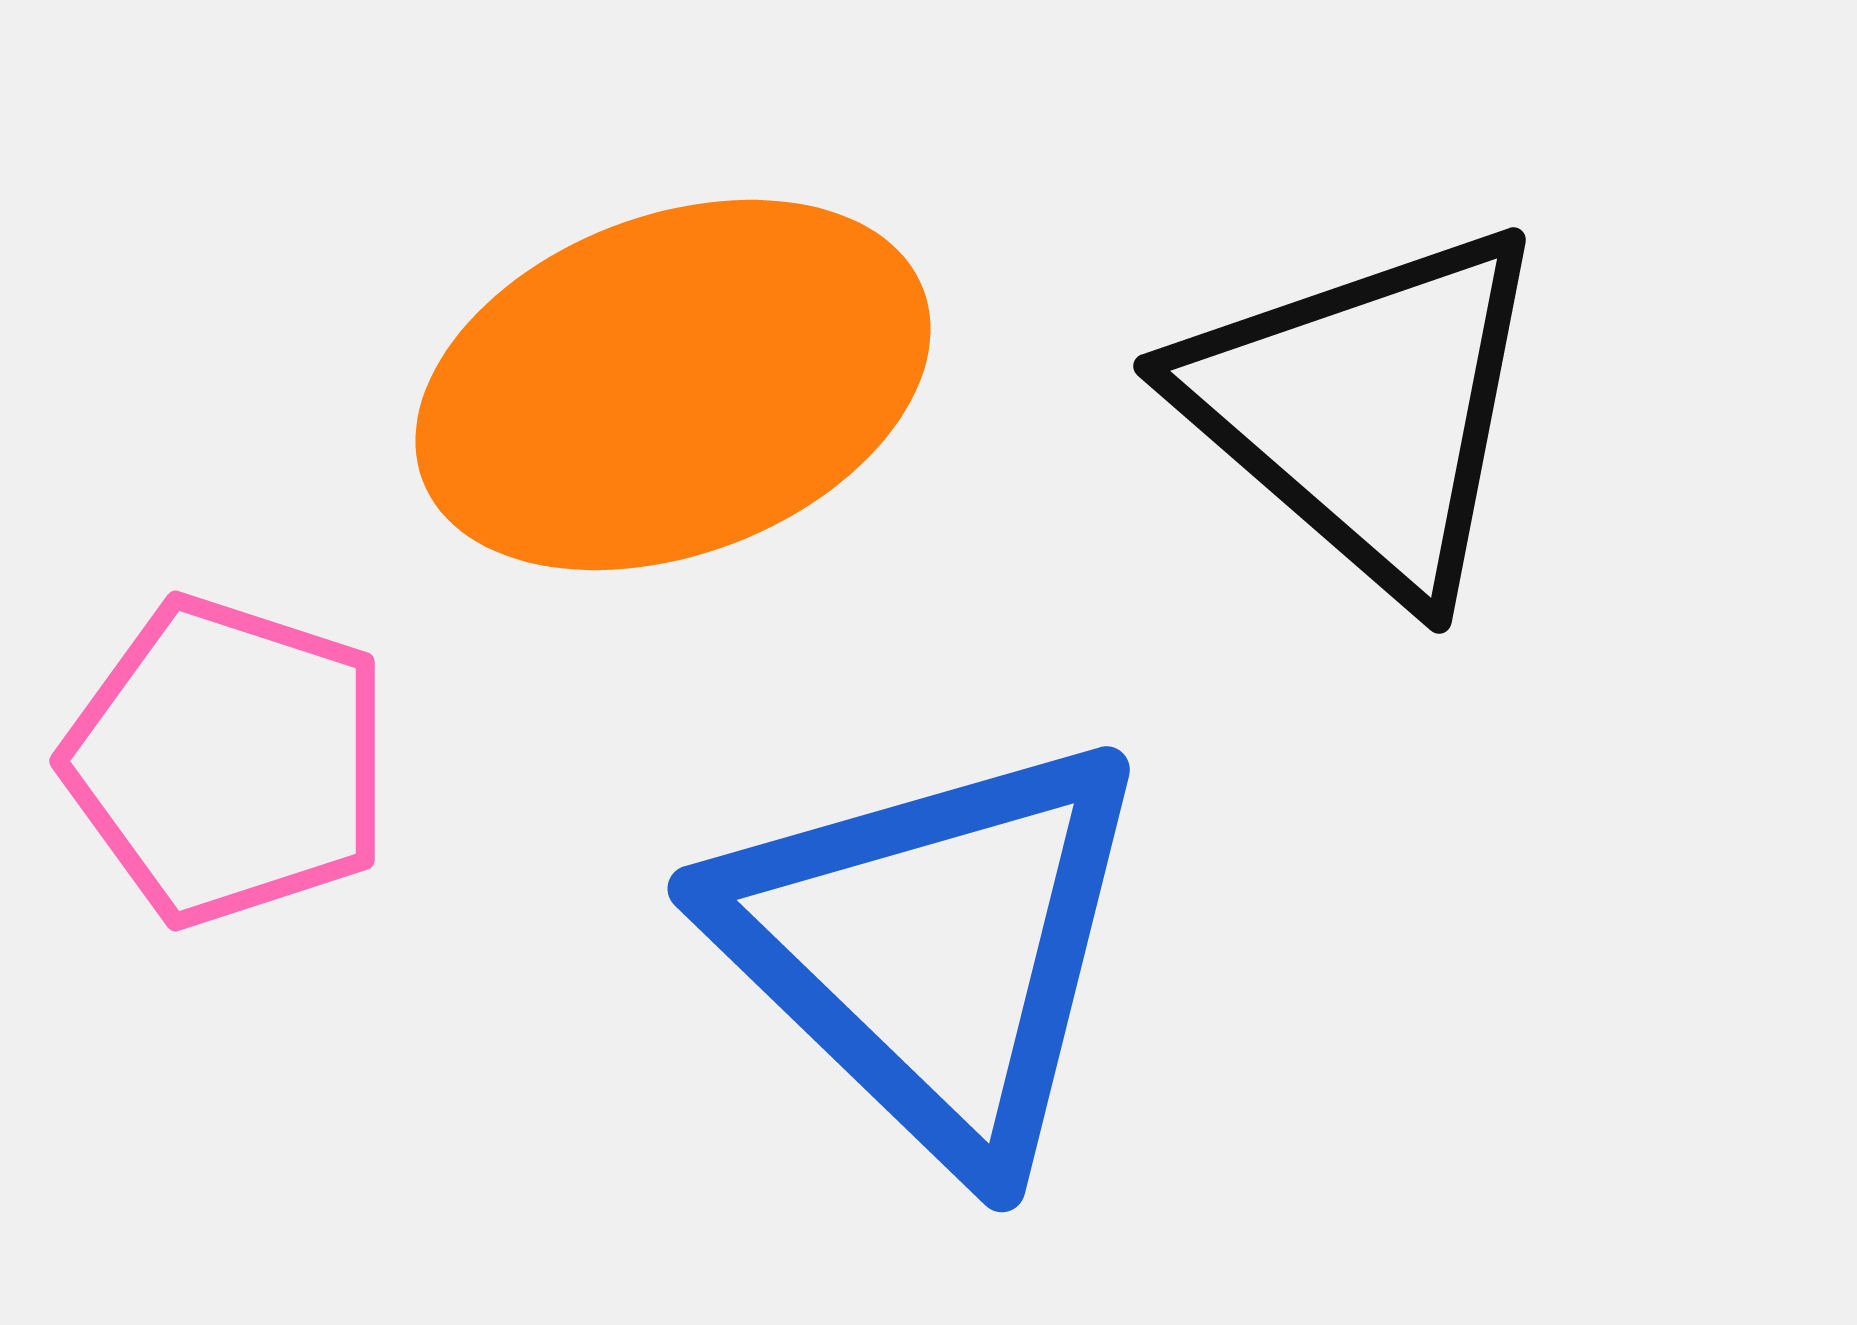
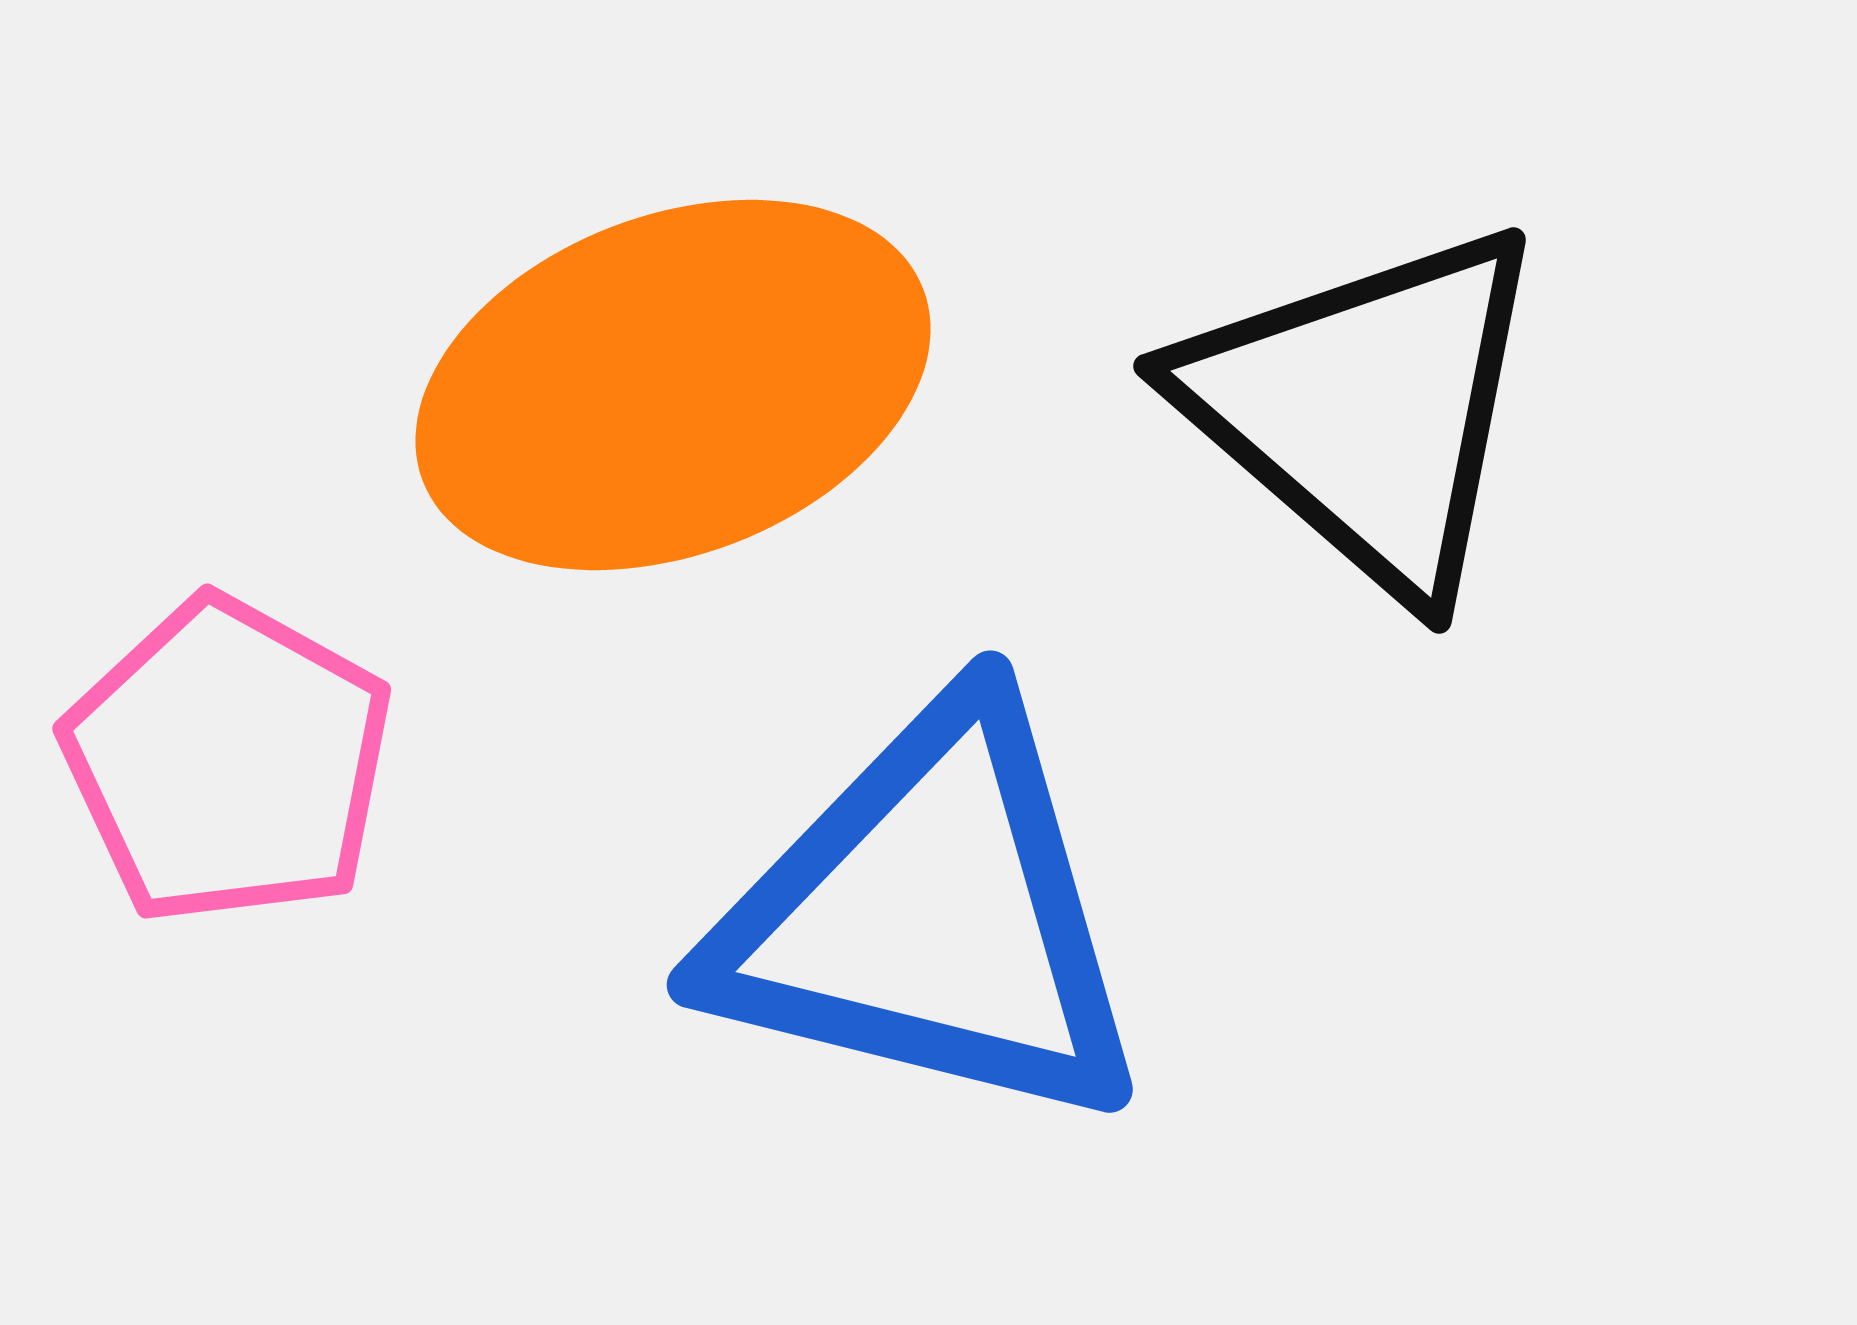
pink pentagon: rotated 11 degrees clockwise
blue triangle: moved 3 px left, 33 px up; rotated 30 degrees counterclockwise
